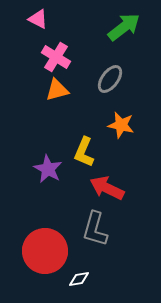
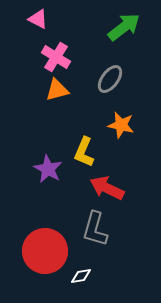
white diamond: moved 2 px right, 3 px up
